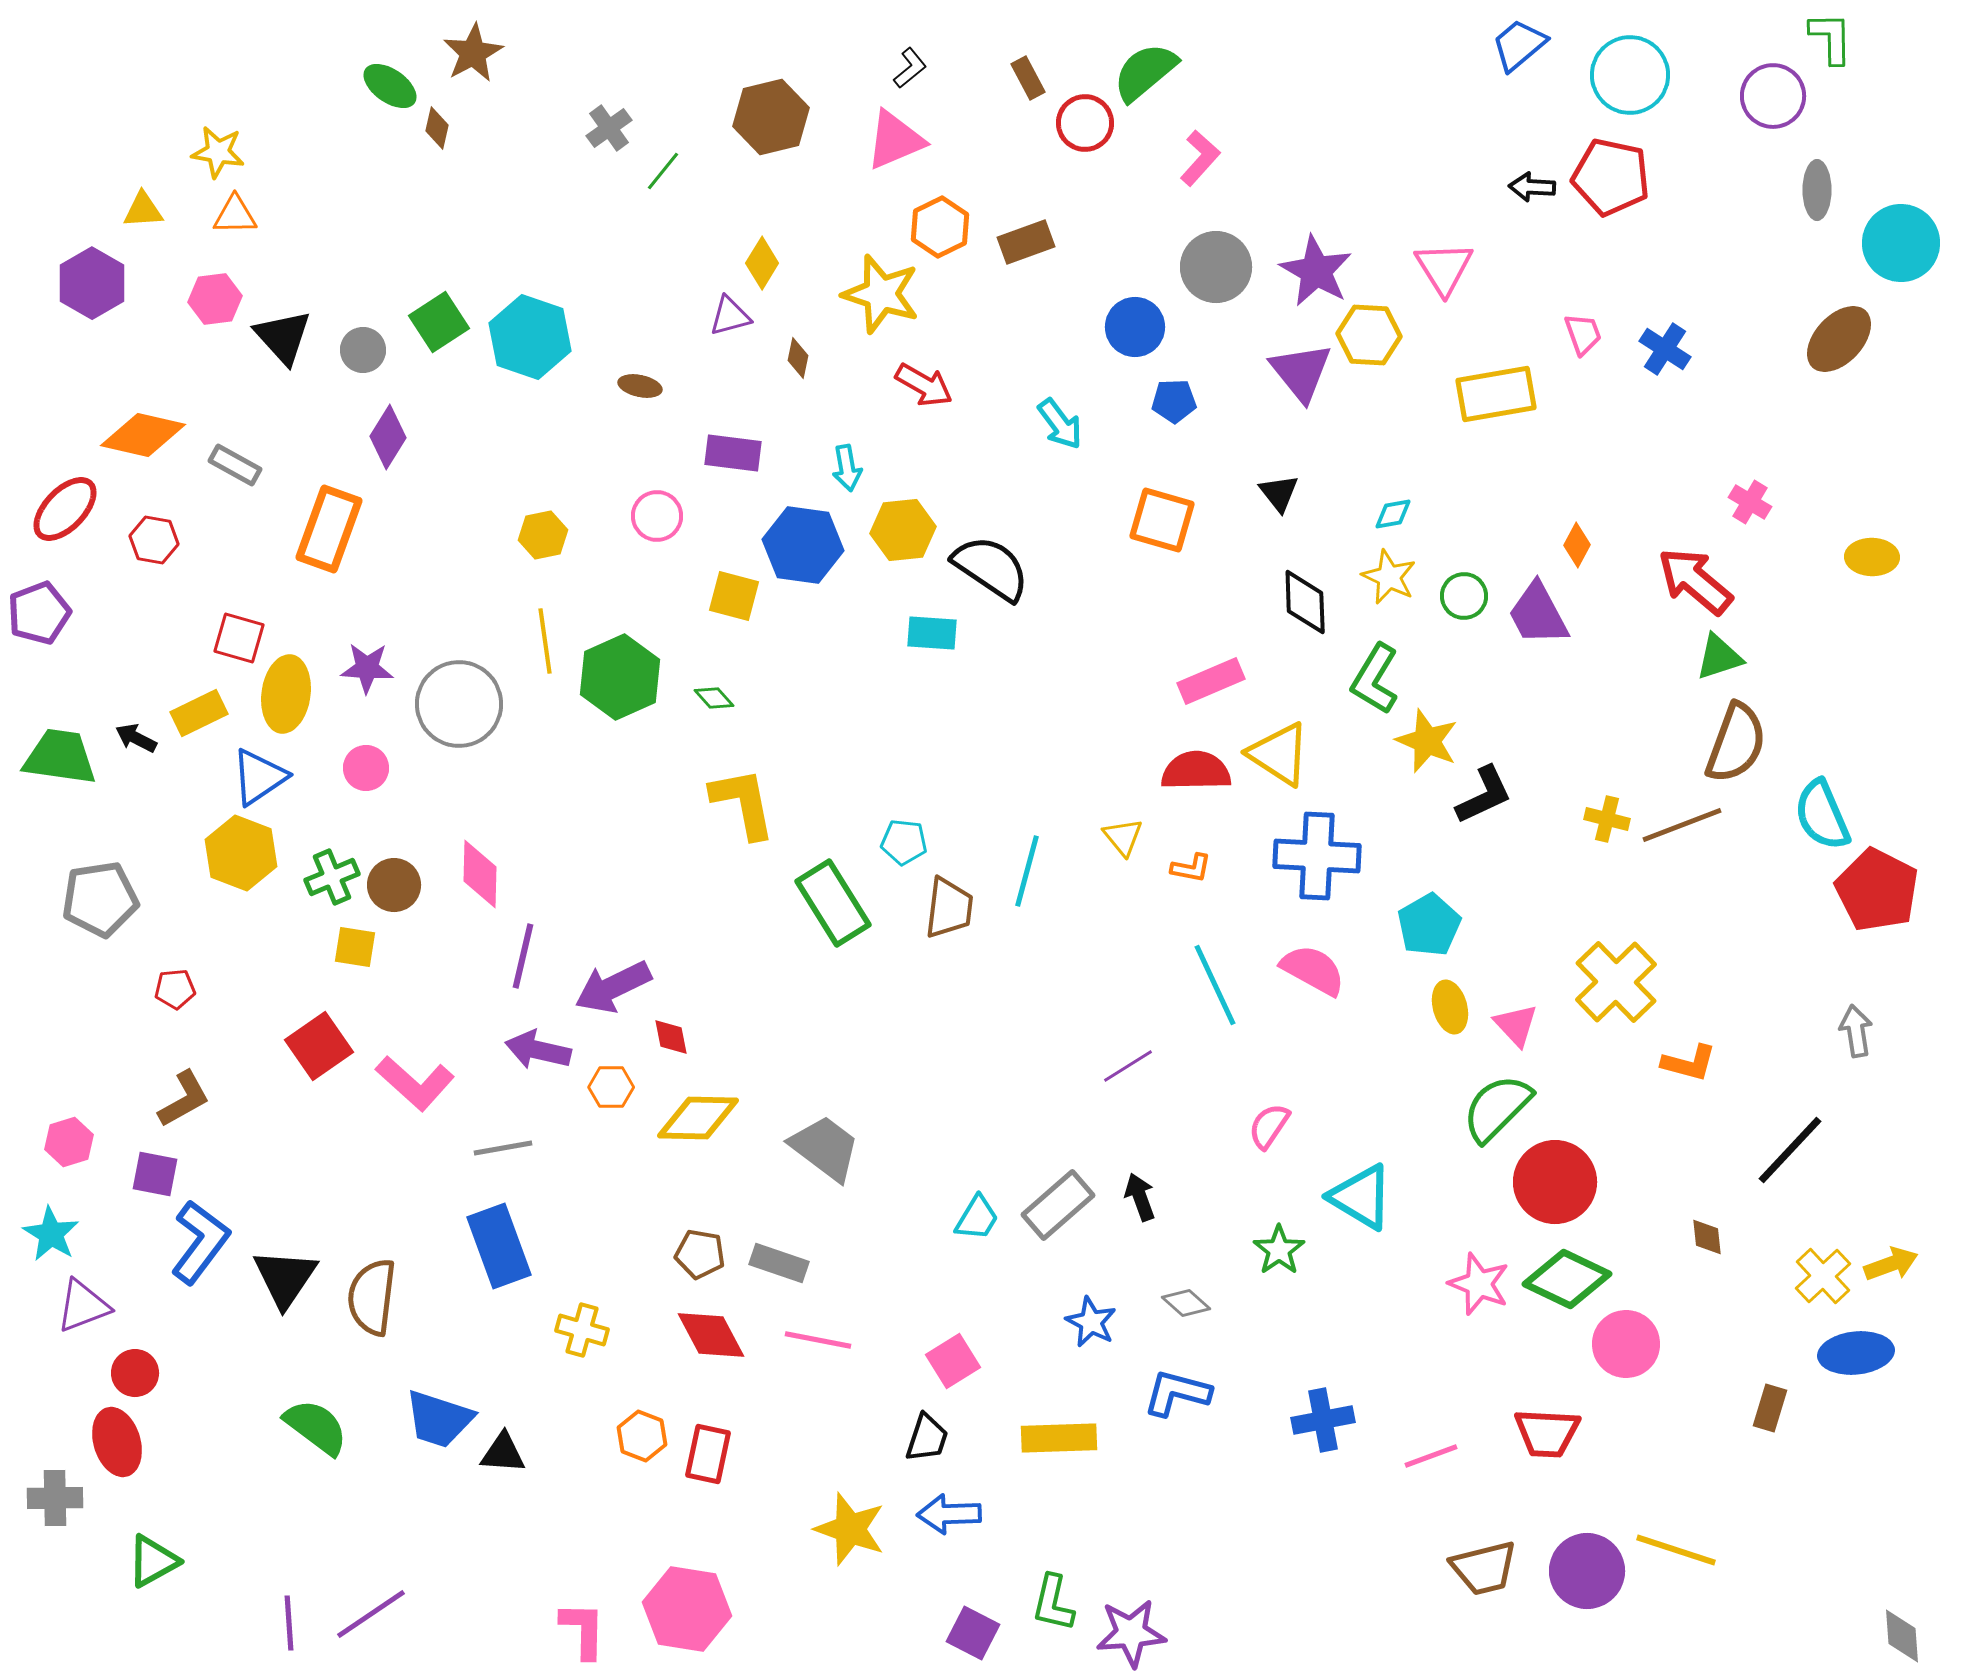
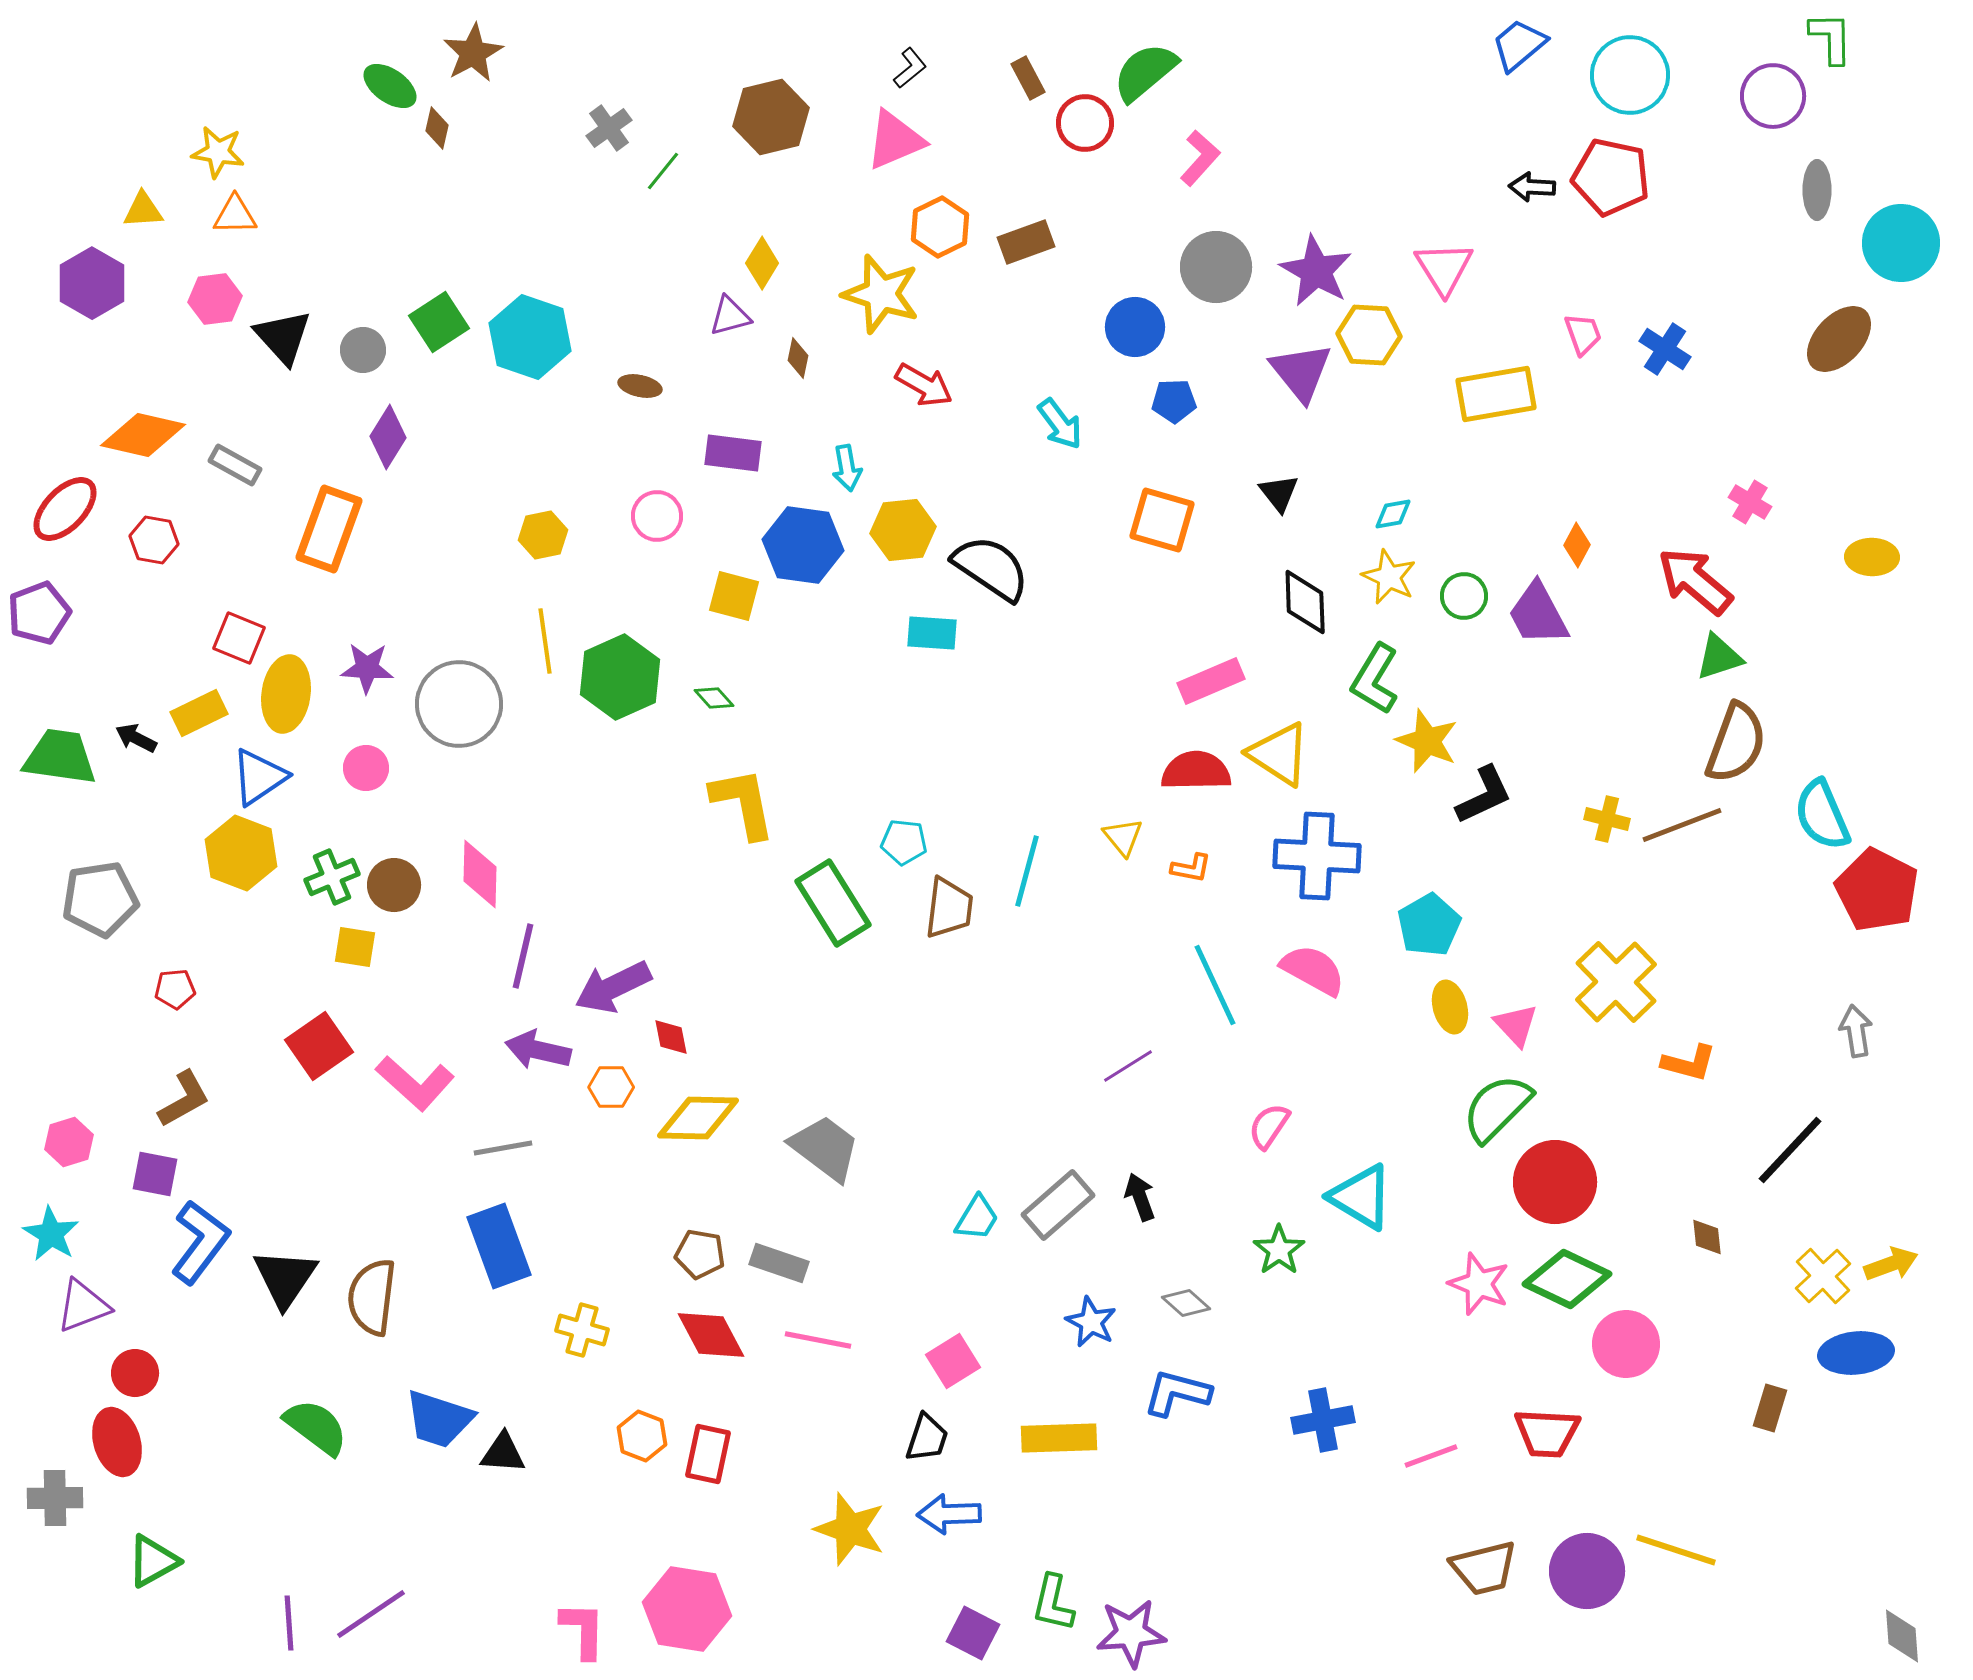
red square at (239, 638): rotated 6 degrees clockwise
